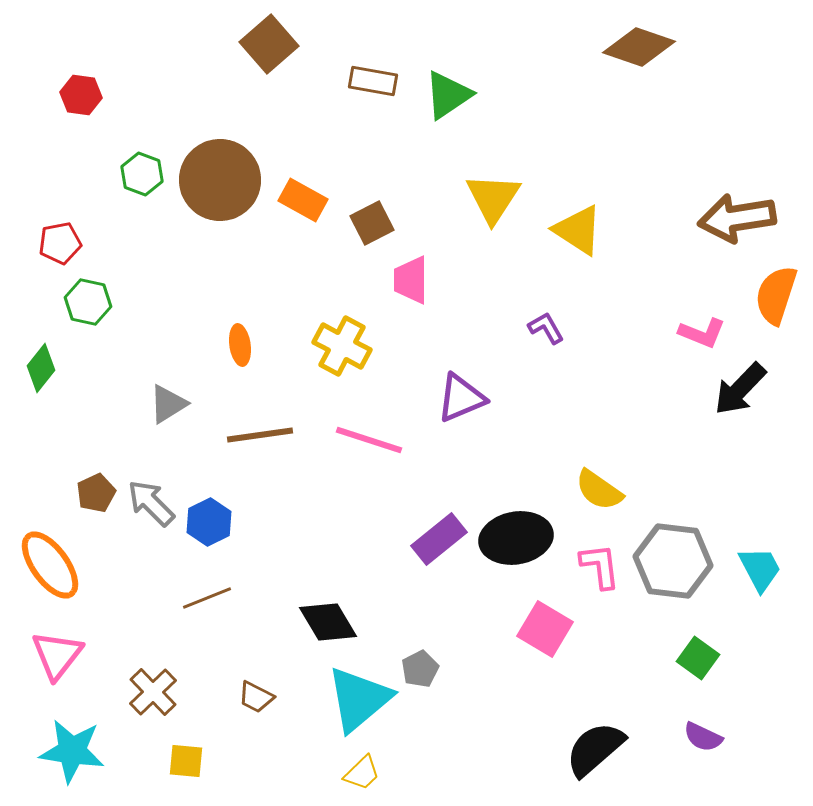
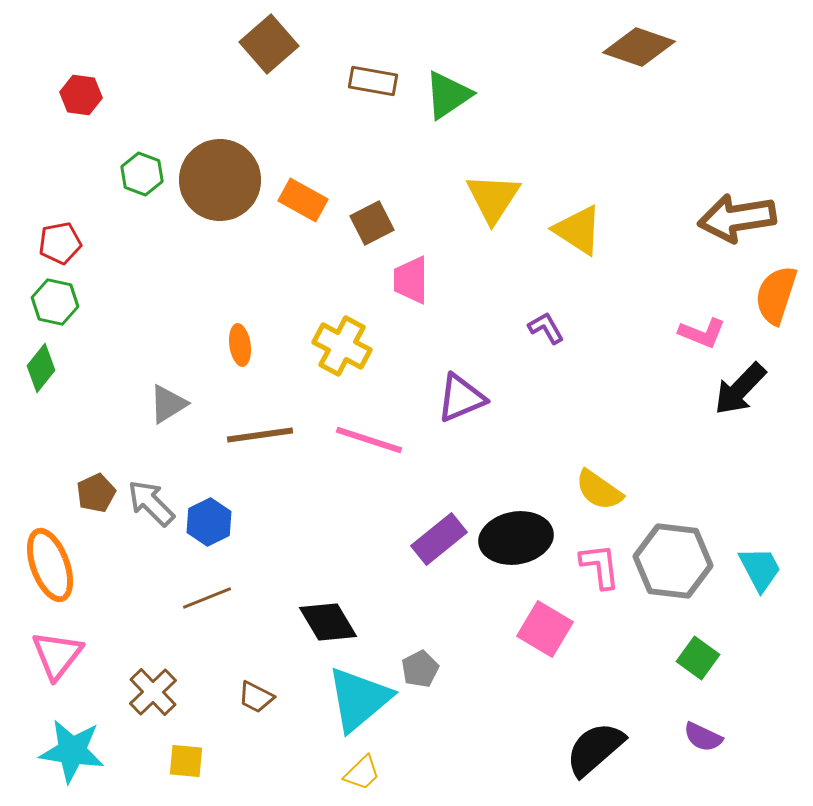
green hexagon at (88, 302): moved 33 px left
orange ellipse at (50, 565): rotated 16 degrees clockwise
